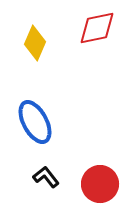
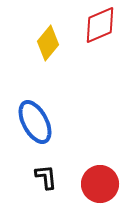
red diamond: moved 3 px right, 3 px up; rotated 12 degrees counterclockwise
yellow diamond: moved 13 px right; rotated 16 degrees clockwise
black L-shape: rotated 32 degrees clockwise
